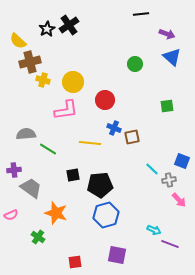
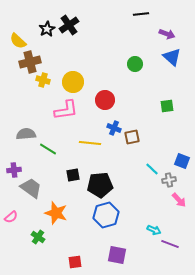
pink semicircle: moved 2 px down; rotated 16 degrees counterclockwise
